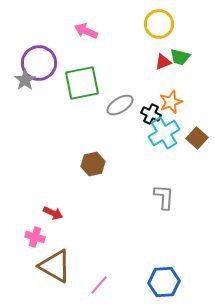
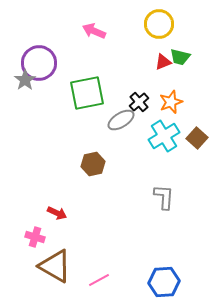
pink arrow: moved 8 px right
green square: moved 5 px right, 10 px down
gray ellipse: moved 1 px right, 15 px down
black cross: moved 12 px left, 12 px up; rotated 24 degrees clockwise
cyan cross: moved 3 px down
red arrow: moved 4 px right
pink line: moved 5 px up; rotated 20 degrees clockwise
